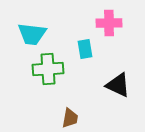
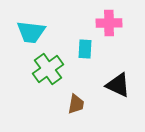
cyan trapezoid: moved 1 px left, 2 px up
cyan rectangle: rotated 12 degrees clockwise
green cross: rotated 32 degrees counterclockwise
brown trapezoid: moved 6 px right, 14 px up
